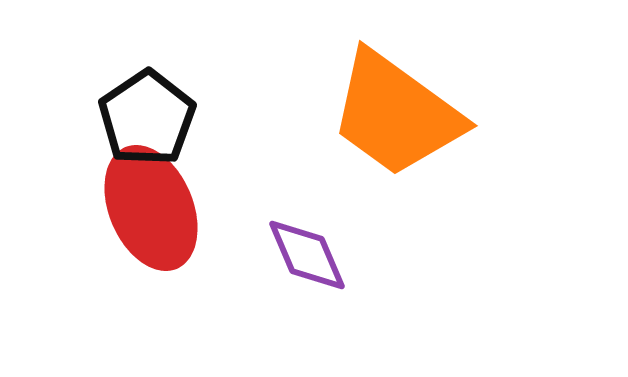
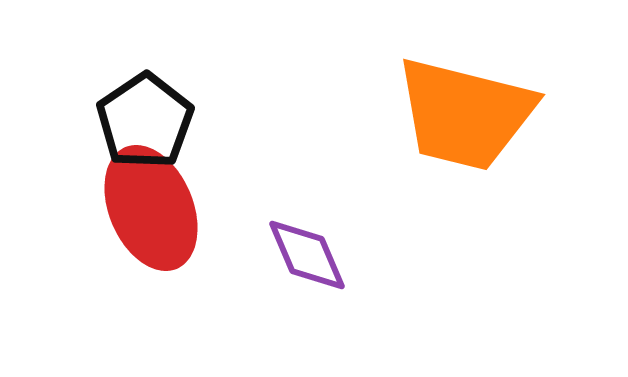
orange trapezoid: moved 69 px right; rotated 22 degrees counterclockwise
black pentagon: moved 2 px left, 3 px down
